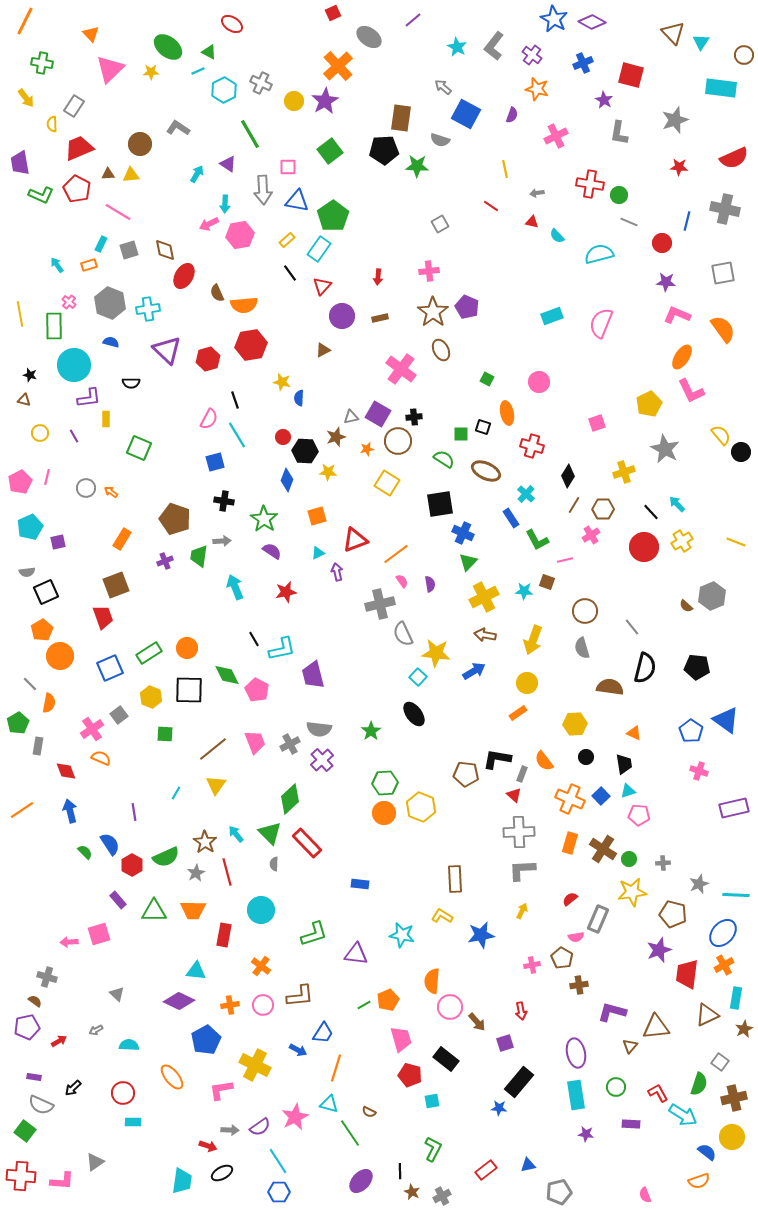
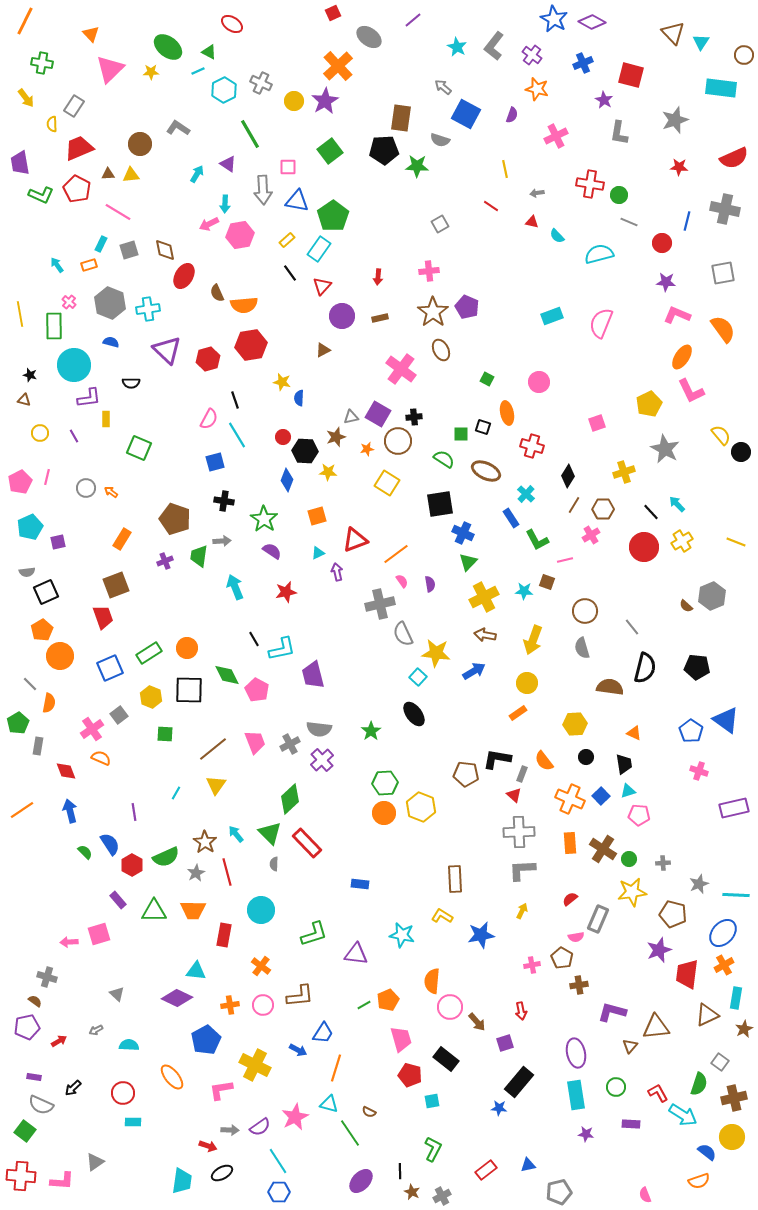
orange rectangle at (570, 843): rotated 20 degrees counterclockwise
purple diamond at (179, 1001): moved 2 px left, 3 px up
